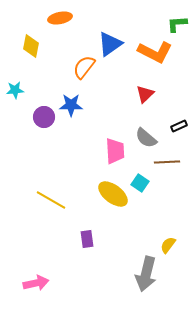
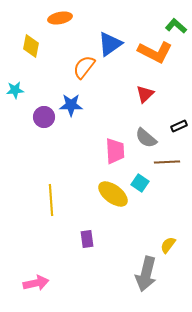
green L-shape: moved 1 px left, 2 px down; rotated 45 degrees clockwise
yellow line: rotated 56 degrees clockwise
